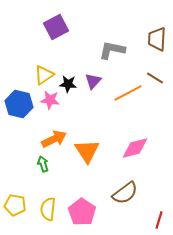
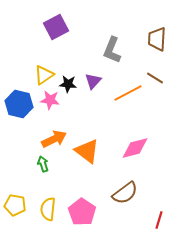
gray L-shape: rotated 80 degrees counterclockwise
orange triangle: rotated 20 degrees counterclockwise
